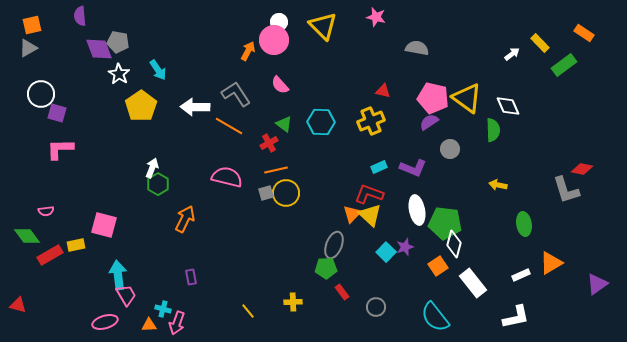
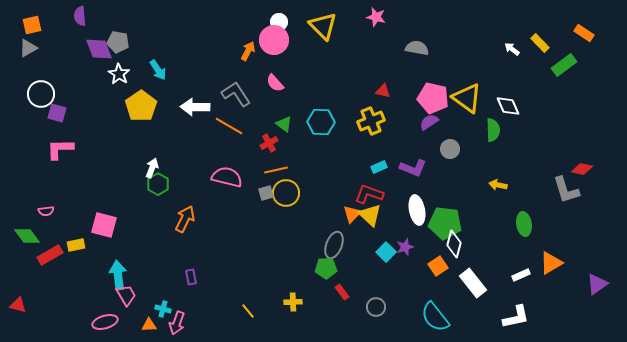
white arrow at (512, 54): moved 5 px up; rotated 105 degrees counterclockwise
pink semicircle at (280, 85): moved 5 px left, 2 px up
